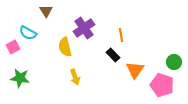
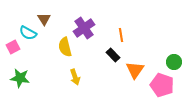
brown triangle: moved 2 px left, 8 px down
